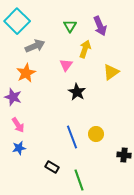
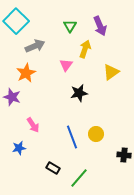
cyan square: moved 1 px left
black star: moved 2 px right, 1 px down; rotated 30 degrees clockwise
purple star: moved 1 px left
pink arrow: moved 15 px right
black rectangle: moved 1 px right, 1 px down
green line: moved 2 px up; rotated 60 degrees clockwise
